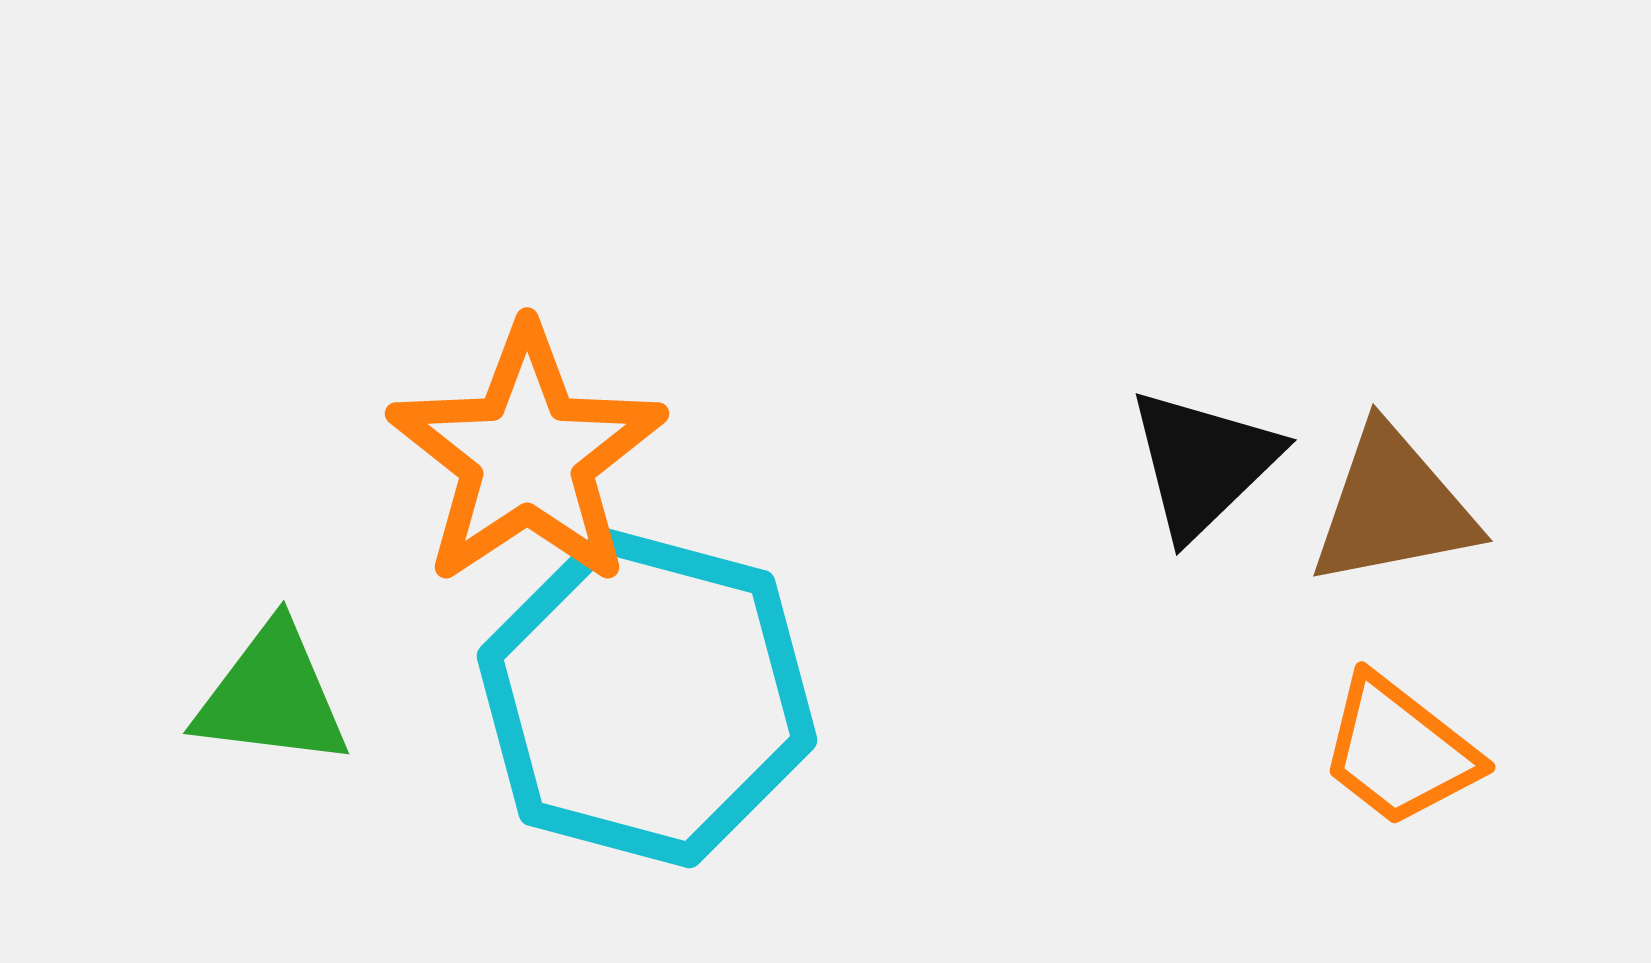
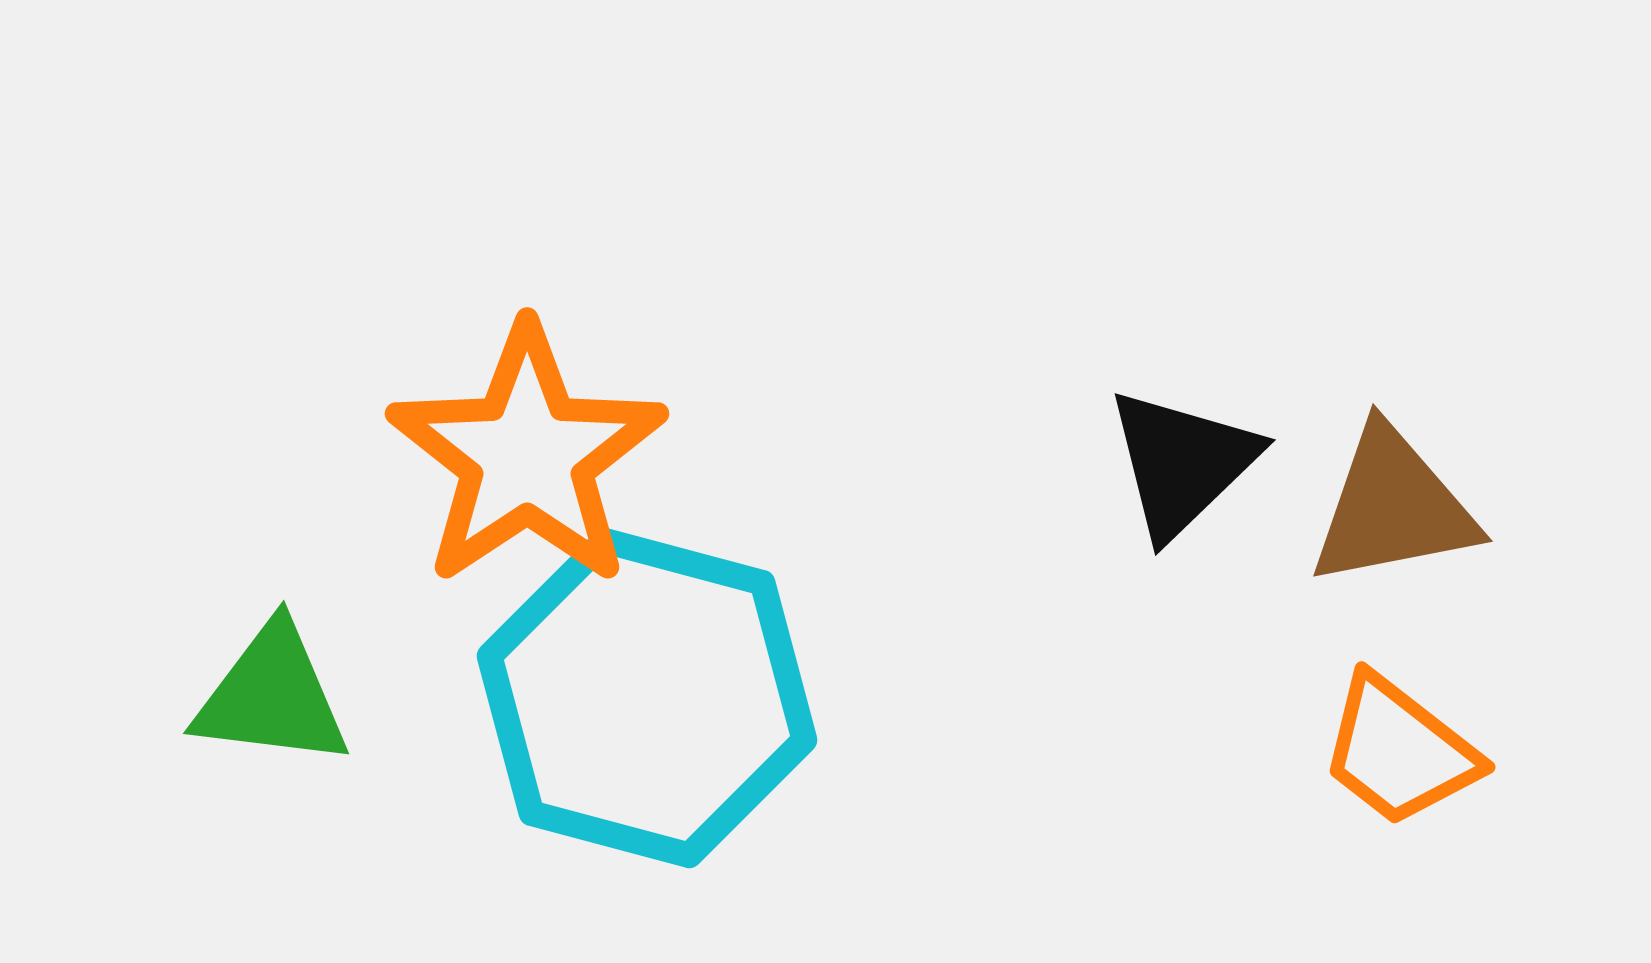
black triangle: moved 21 px left
